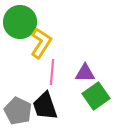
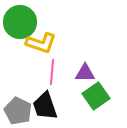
yellow L-shape: rotated 76 degrees clockwise
